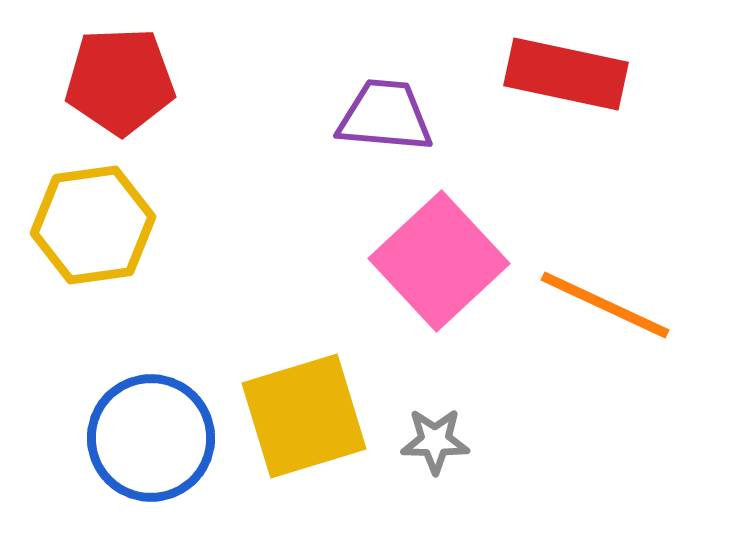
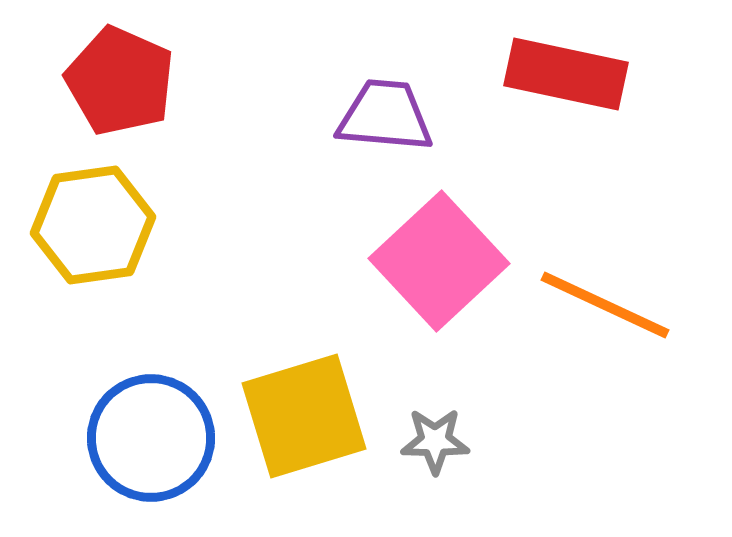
red pentagon: rotated 26 degrees clockwise
